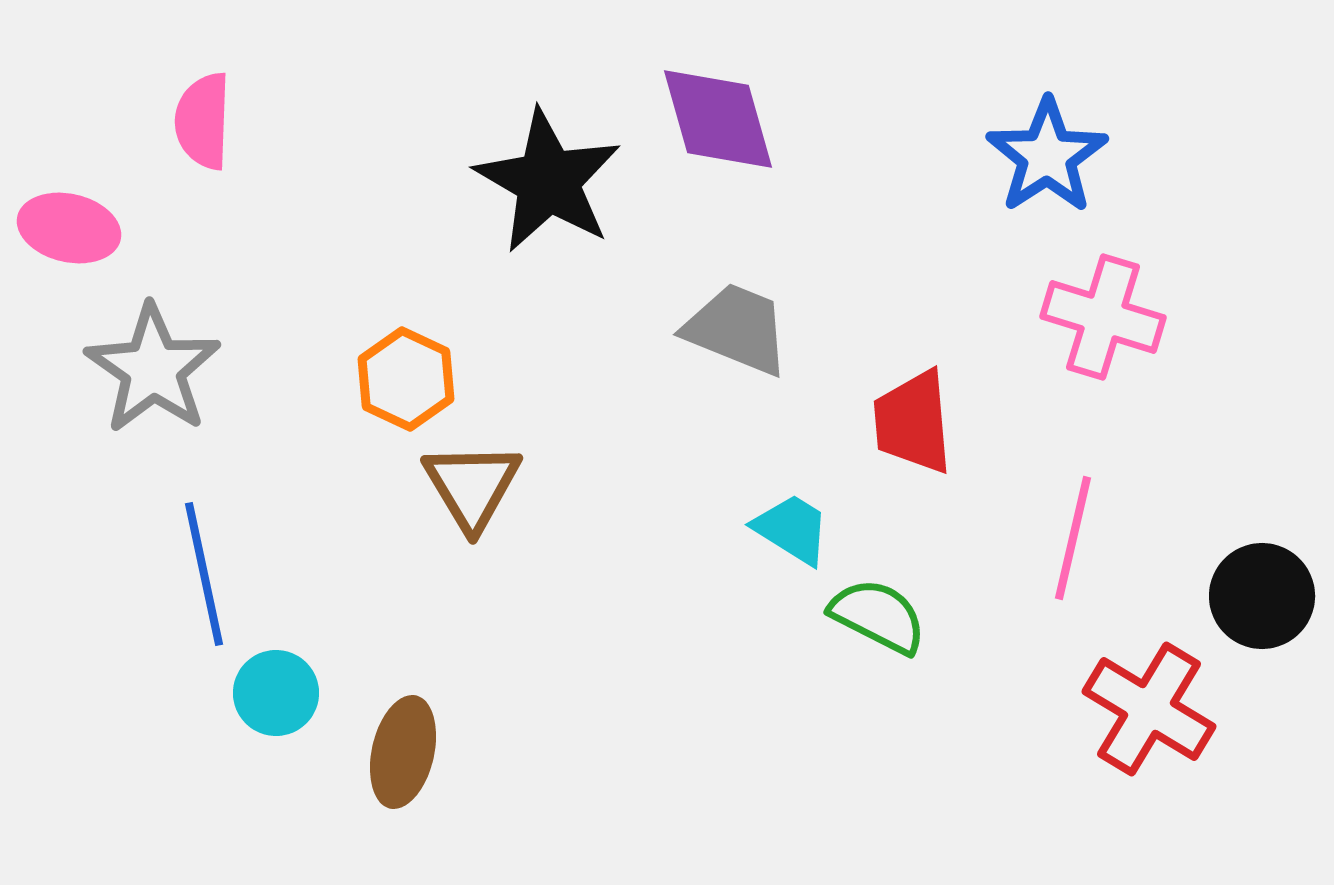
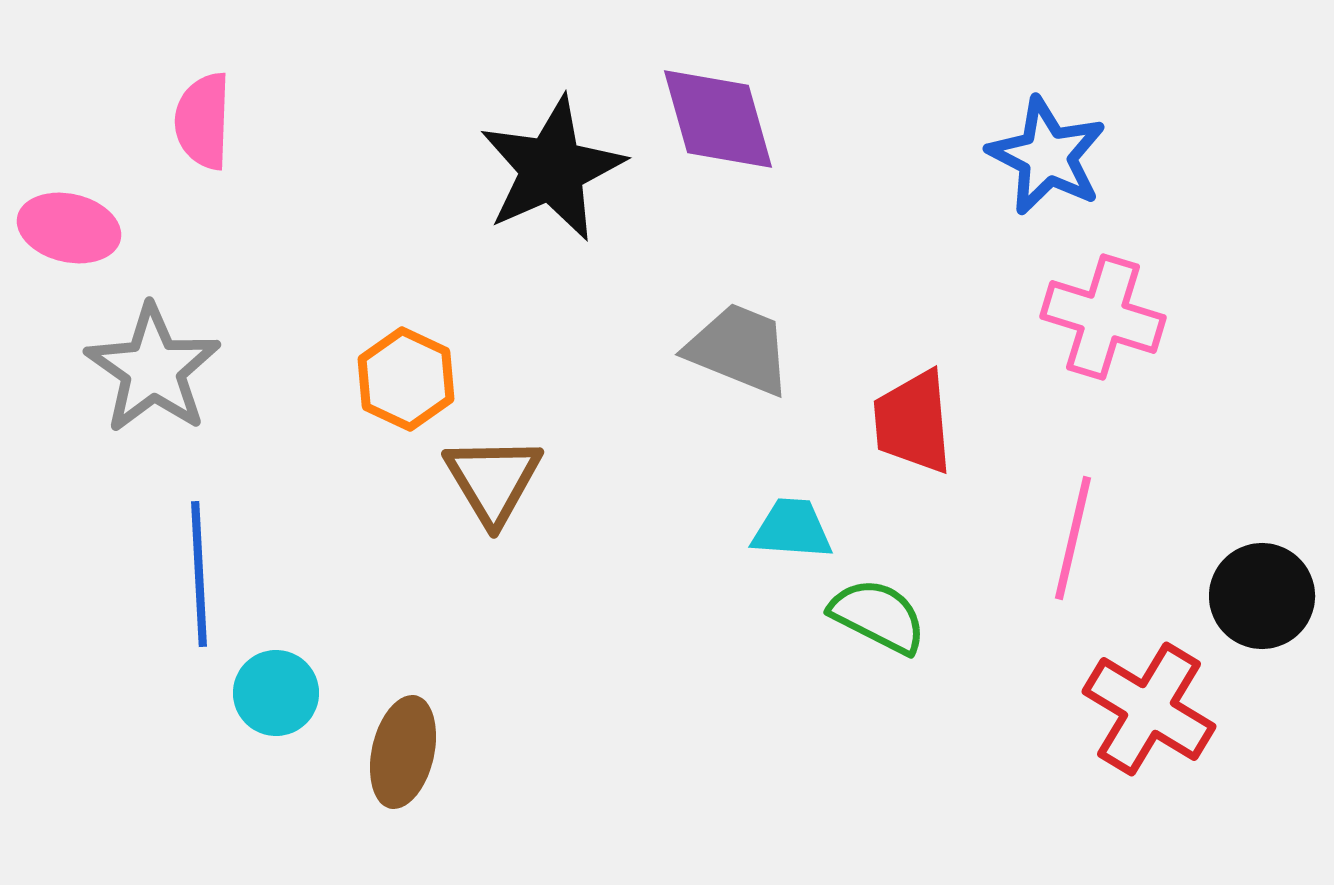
blue star: rotated 12 degrees counterclockwise
black star: moved 4 px right, 12 px up; rotated 18 degrees clockwise
gray trapezoid: moved 2 px right, 20 px down
brown triangle: moved 21 px right, 6 px up
cyan trapezoid: rotated 28 degrees counterclockwise
blue line: moved 5 px left; rotated 9 degrees clockwise
